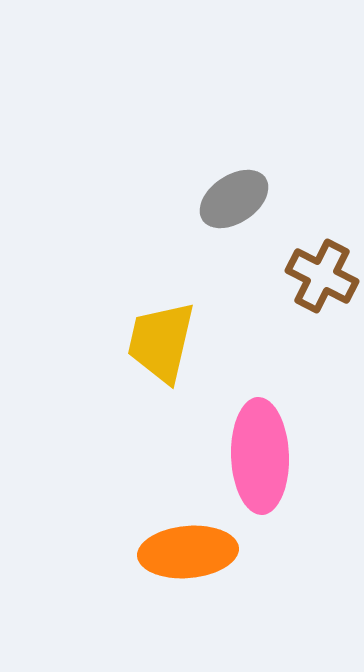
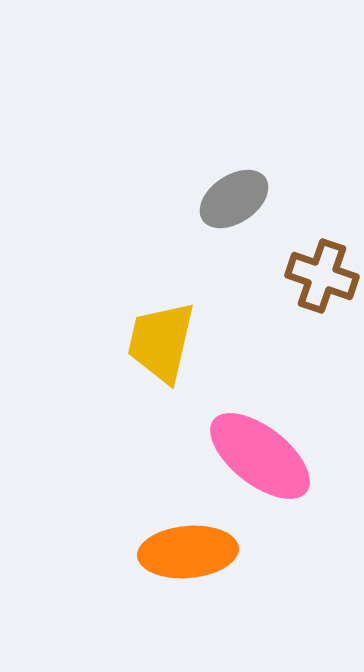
brown cross: rotated 8 degrees counterclockwise
pink ellipse: rotated 50 degrees counterclockwise
